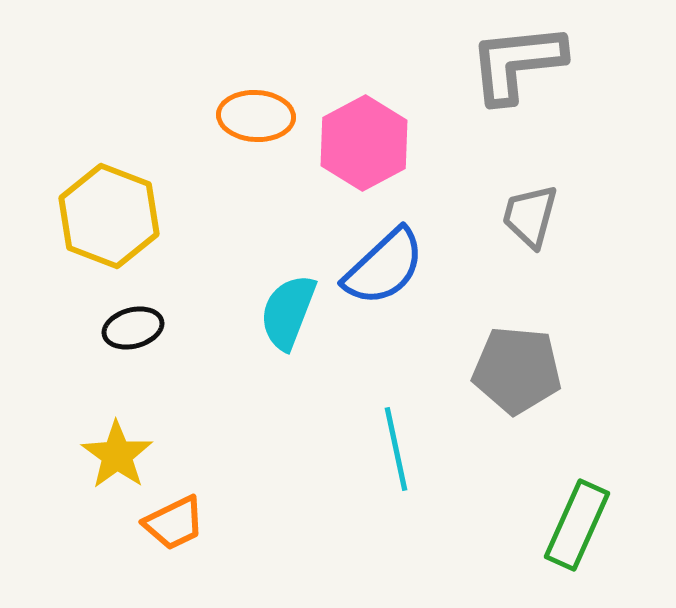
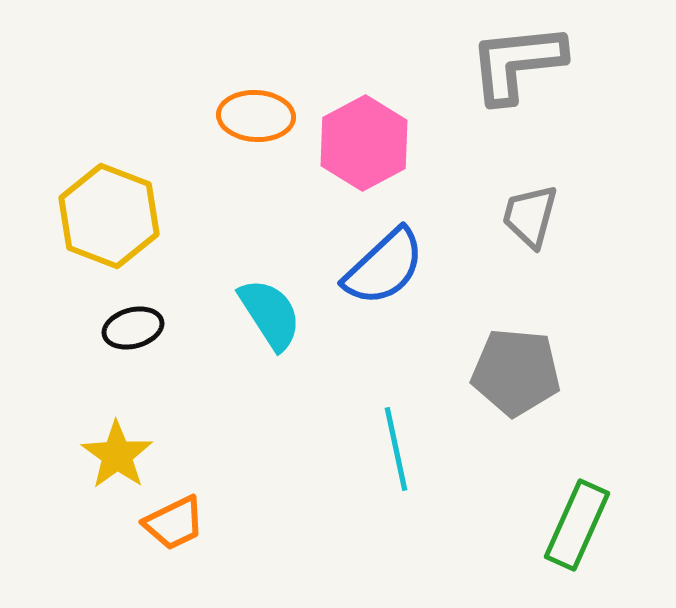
cyan semicircle: moved 18 px left, 2 px down; rotated 126 degrees clockwise
gray pentagon: moved 1 px left, 2 px down
